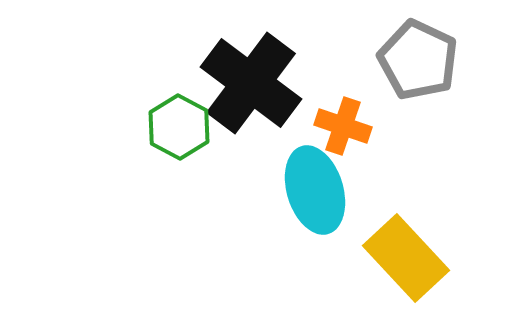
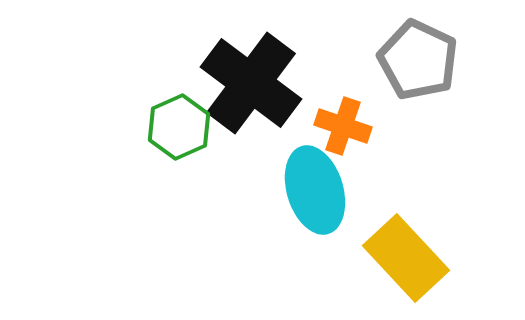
green hexagon: rotated 8 degrees clockwise
